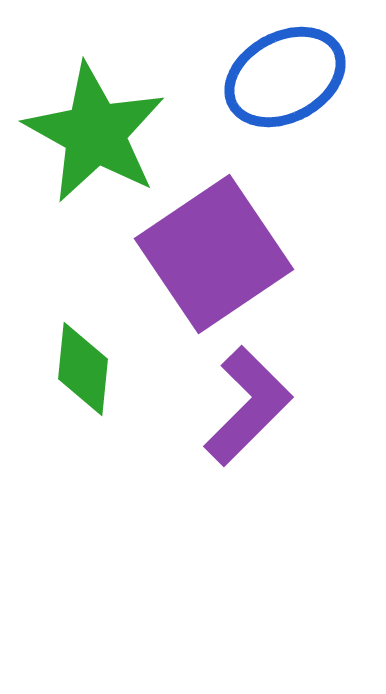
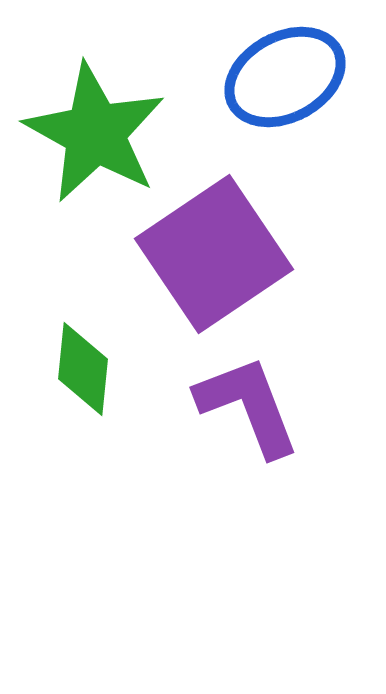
purple L-shape: rotated 66 degrees counterclockwise
